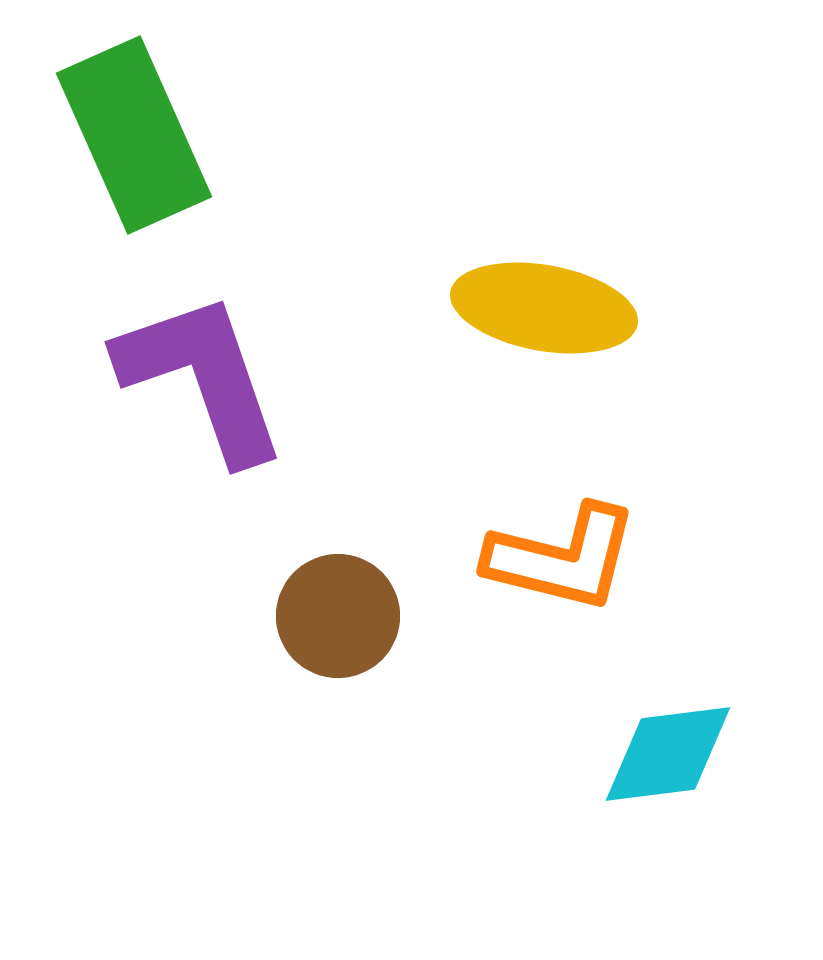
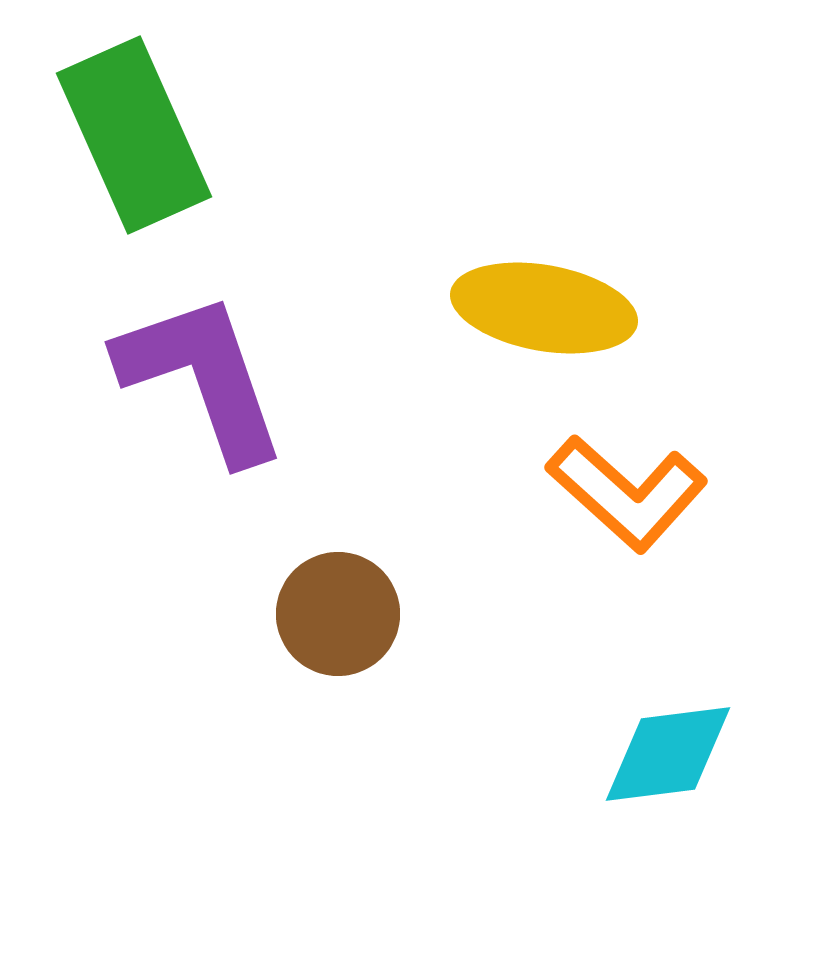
orange L-shape: moved 65 px right, 65 px up; rotated 28 degrees clockwise
brown circle: moved 2 px up
